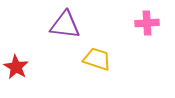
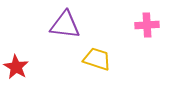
pink cross: moved 2 px down
